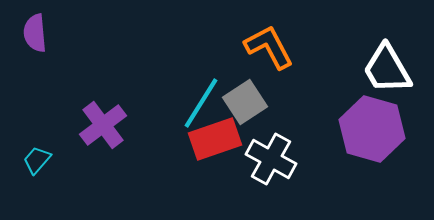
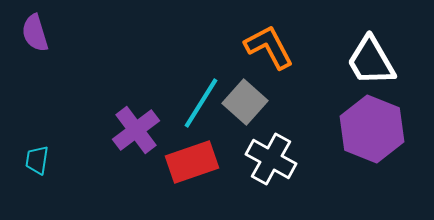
purple semicircle: rotated 12 degrees counterclockwise
white trapezoid: moved 16 px left, 8 px up
gray square: rotated 15 degrees counterclockwise
purple cross: moved 33 px right, 5 px down
purple hexagon: rotated 6 degrees clockwise
red rectangle: moved 23 px left, 23 px down
cyan trapezoid: rotated 32 degrees counterclockwise
